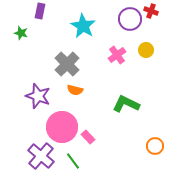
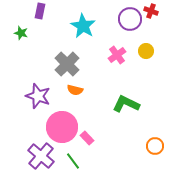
yellow circle: moved 1 px down
pink rectangle: moved 1 px left, 1 px down
